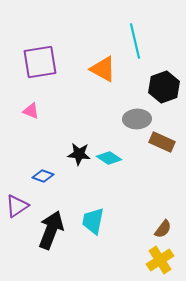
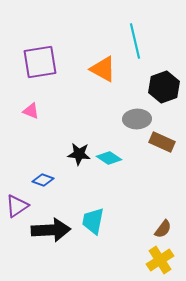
blue diamond: moved 4 px down
black arrow: rotated 66 degrees clockwise
